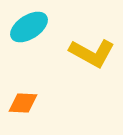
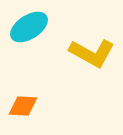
orange diamond: moved 3 px down
